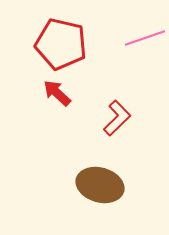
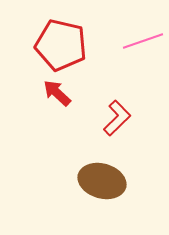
pink line: moved 2 px left, 3 px down
red pentagon: moved 1 px down
brown ellipse: moved 2 px right, 4 px up
